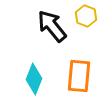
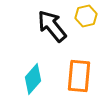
yellow hexagon: rotated 25 degrees clockwise
cyan diamond: moved 1 px left; rotated 20 degrees clockwise
